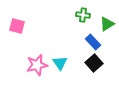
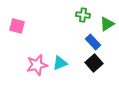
cyan triangle: rotated 42 degrees clockwise
